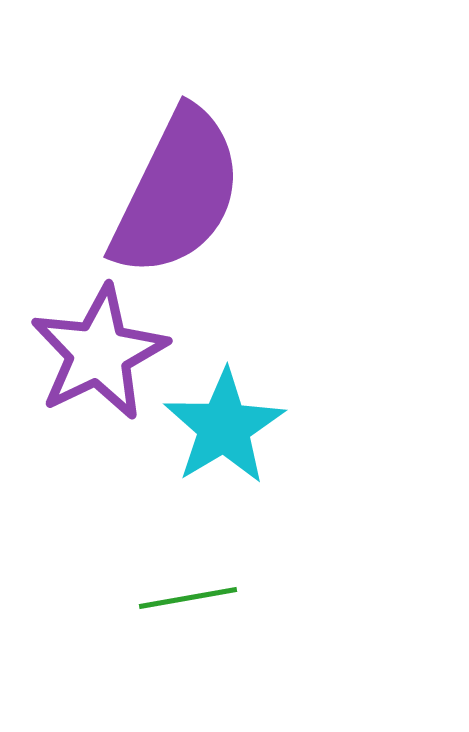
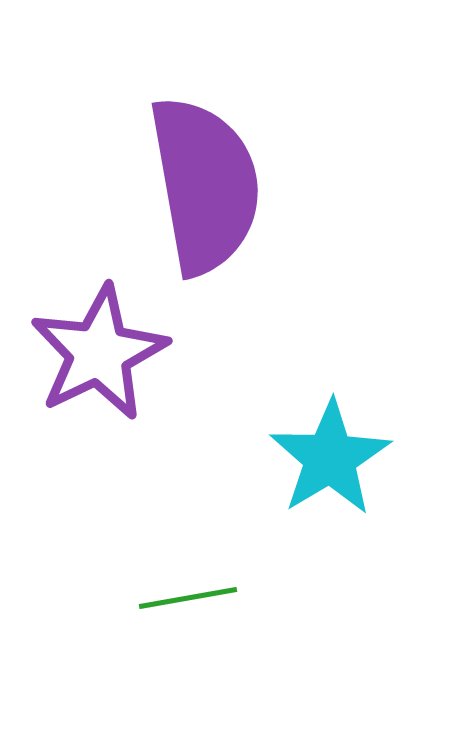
purple semicircle: moved 28 px right, 8 px up; rotated 36 degrees counterclockwise
cyan star: moved 106 px right, 31 px down
